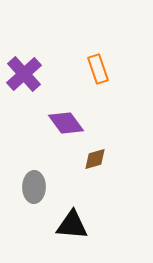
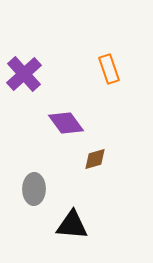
orange rectangle: moved 11 px right
gray ellipse: moved 2 px down
